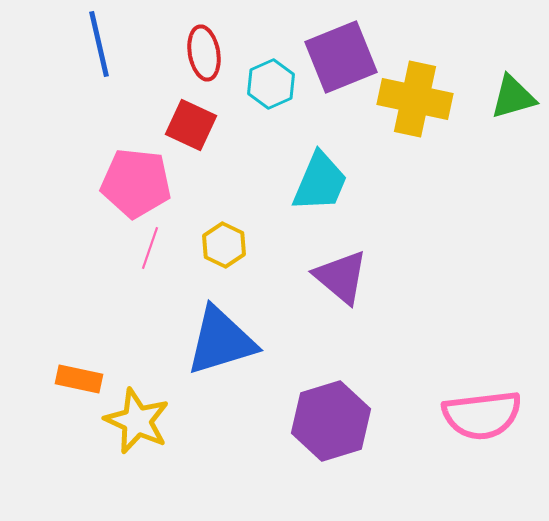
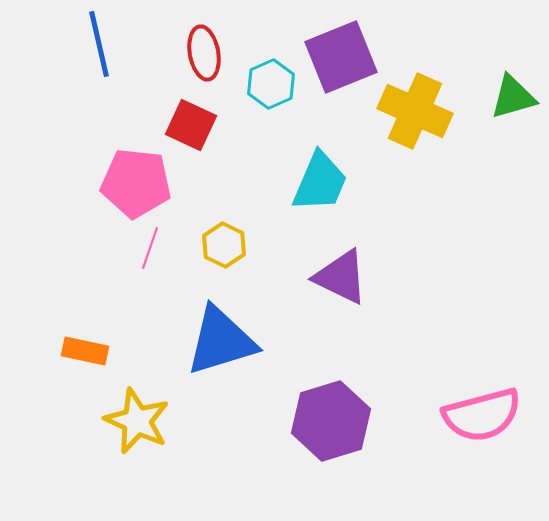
yellow cross: moved 12 px down; rotated 12 degrees clockwise
purple triangle: rotated 14 degrees counterclockwise
orange rectangle: moved 6 px right, 28 px up
pink semicircle: rotated 8 degrees counterclockwise
